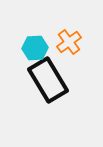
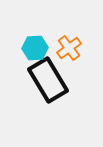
orange cross: moved 6 px down
